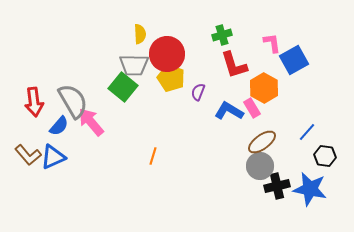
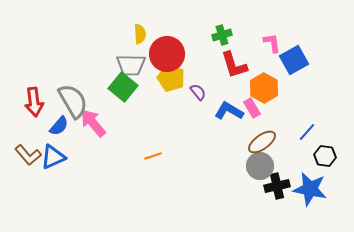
gray trapezoid: moved 3 px left
purple semicircle: rotated 120 degrees clockwise
pink arrow: moved 2 px right, 1 px down
orange line: rotated 54 degrees clockwise
